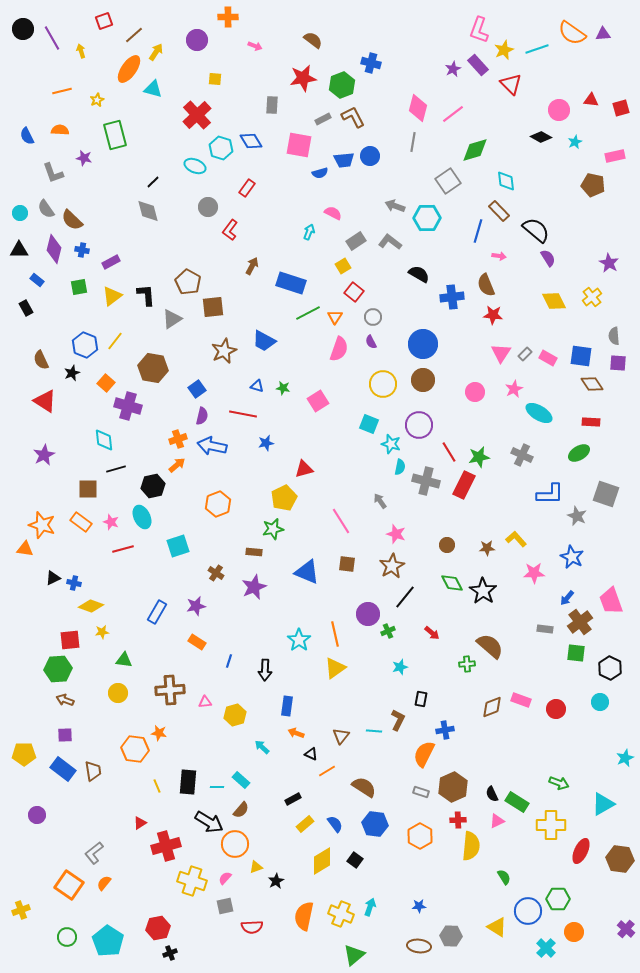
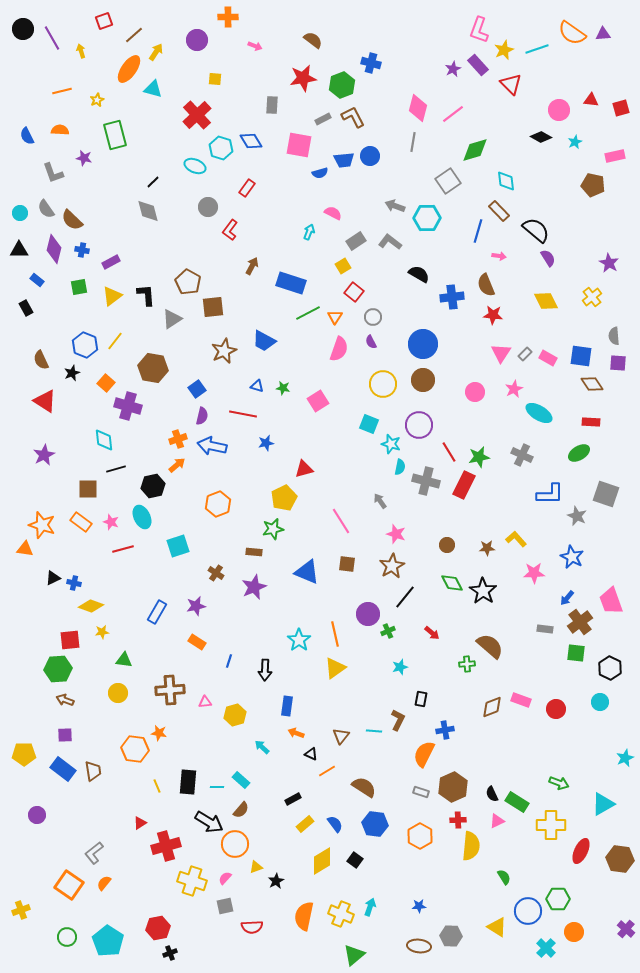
yellow diamond at (554, 301): moved 8 px left
